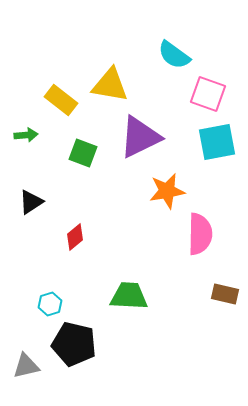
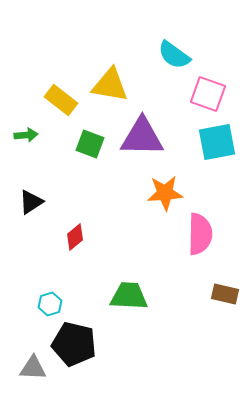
purple triangle: moved 2 px right; rotated 27 degrees clockwise
green square: moved 7 px right, 9 px up
orange star: moved 2 px left, 2 px down; rotated 6 degrees clockwise
gray triangle: moved 7 px right, 2 px down; rotated 16 degrees clockwise
